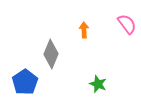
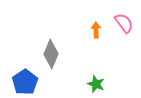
pink semicircle: moved 3 px left, 1 px up
orange arrow: moved 12 px right
green star: moved 2 px left
